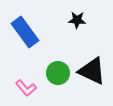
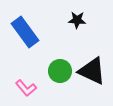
green circle: moved 2 px right, 2 px up
